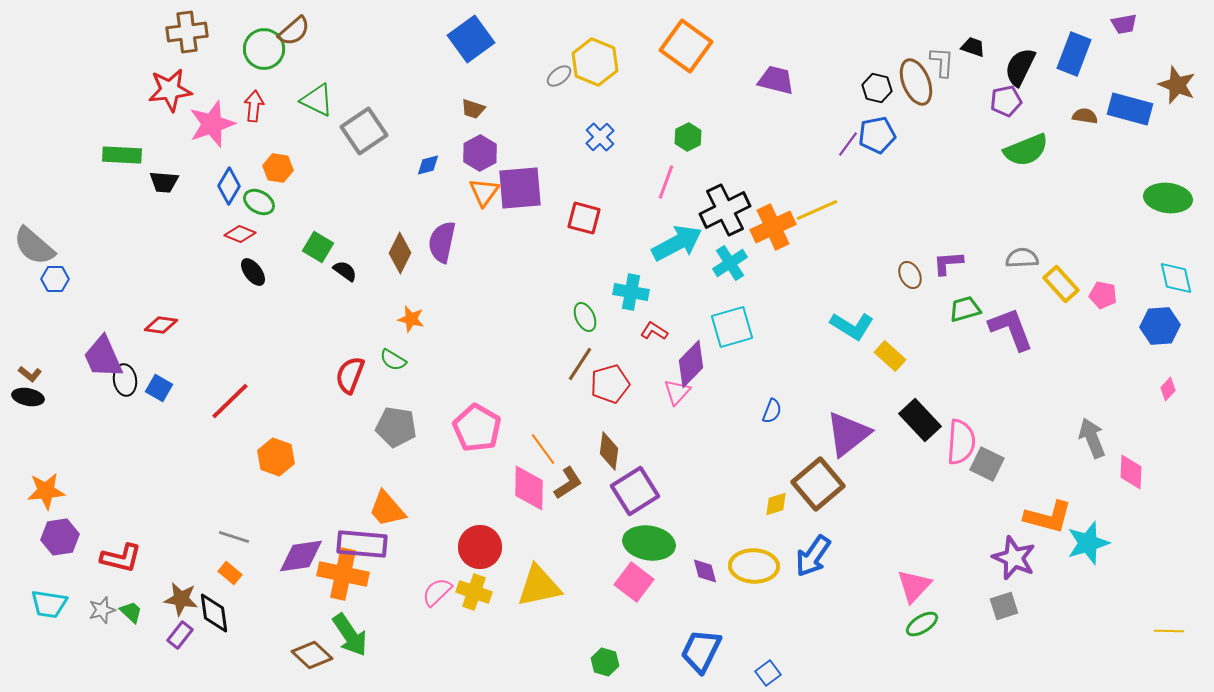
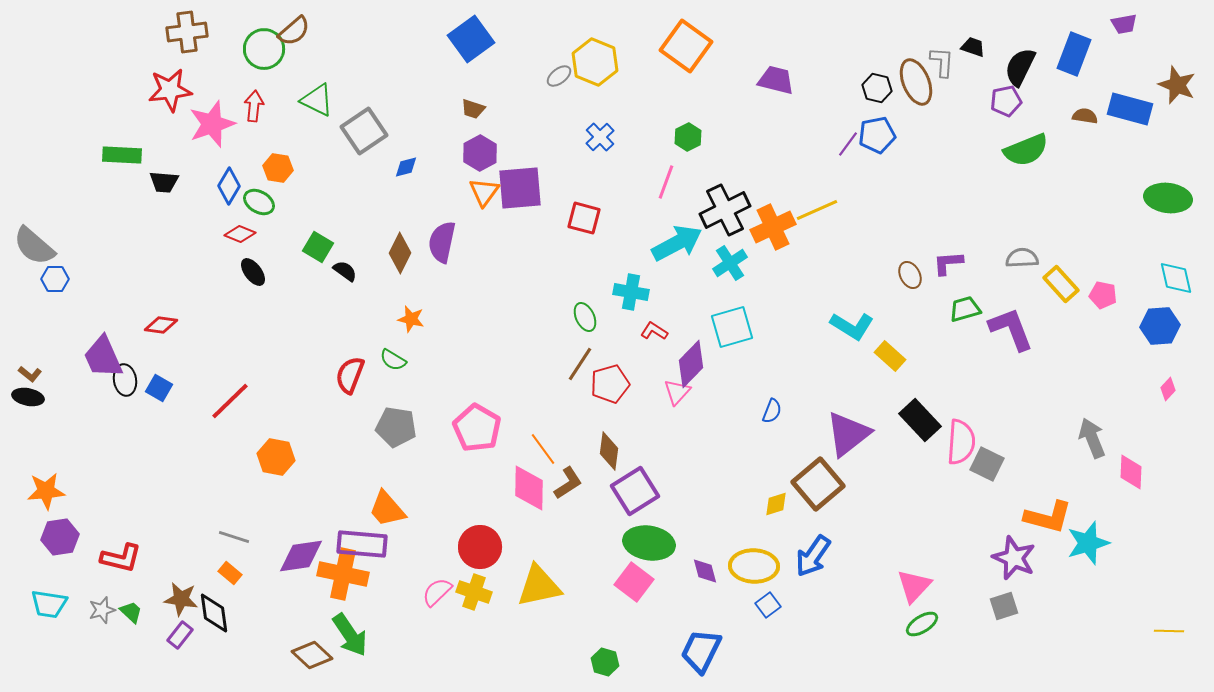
blue diamond at (428, 165): moved 22 px left, 2 px down
orange hexagon at (276, 457): rotated 9 degrees counterclockwise
blue square at (768, 673): moved 68 px up
